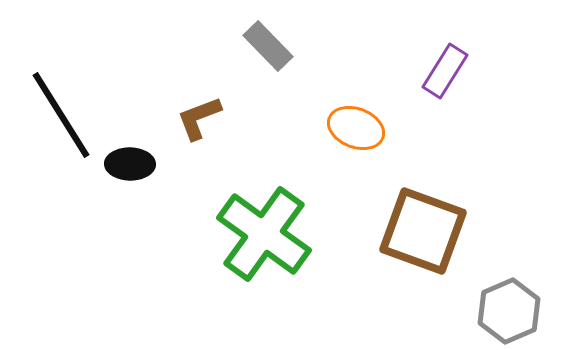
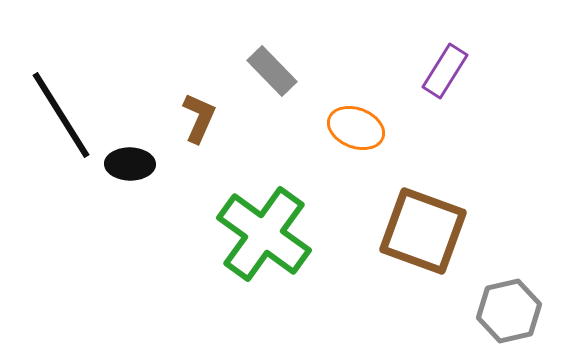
gray rectangle: moved 4 px right, 25 px down
brown L-shape: rotated 135 degrees clockwise
gray hexagon: rotated 10 degrees clockwise
